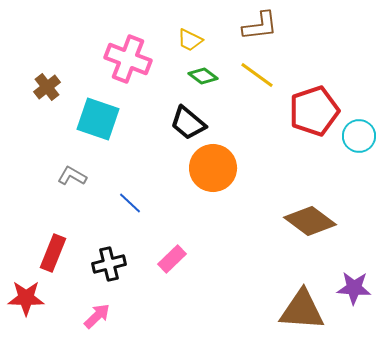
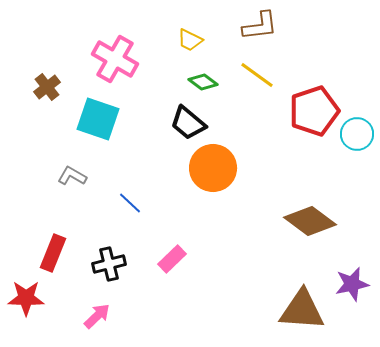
pink cross: moved 13 px left; rotated 9 degrees clockwise
green diamond: moved 6 px down
cyan circle: moved 2 px left, 2 px up
purple star: moved 2 px left, 4 px up; rotated 16 degrees counterclockwise
